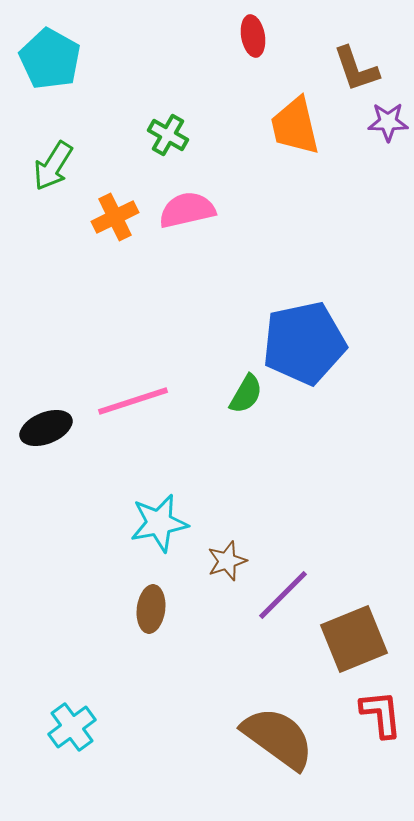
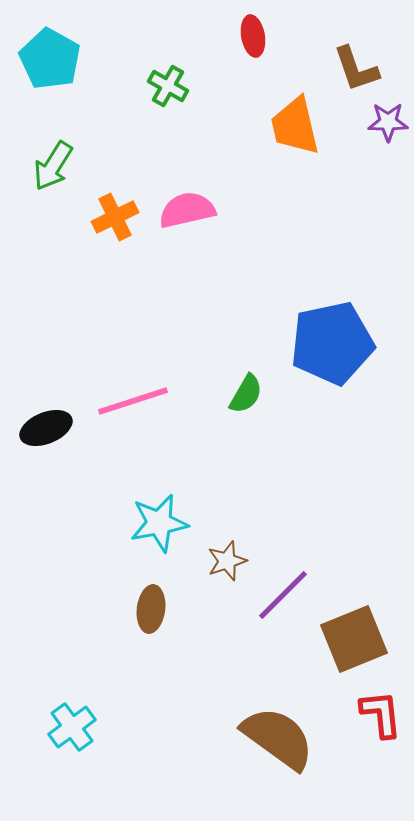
green cross: moved 49 px up
blue pentagon: moved 28 px right
